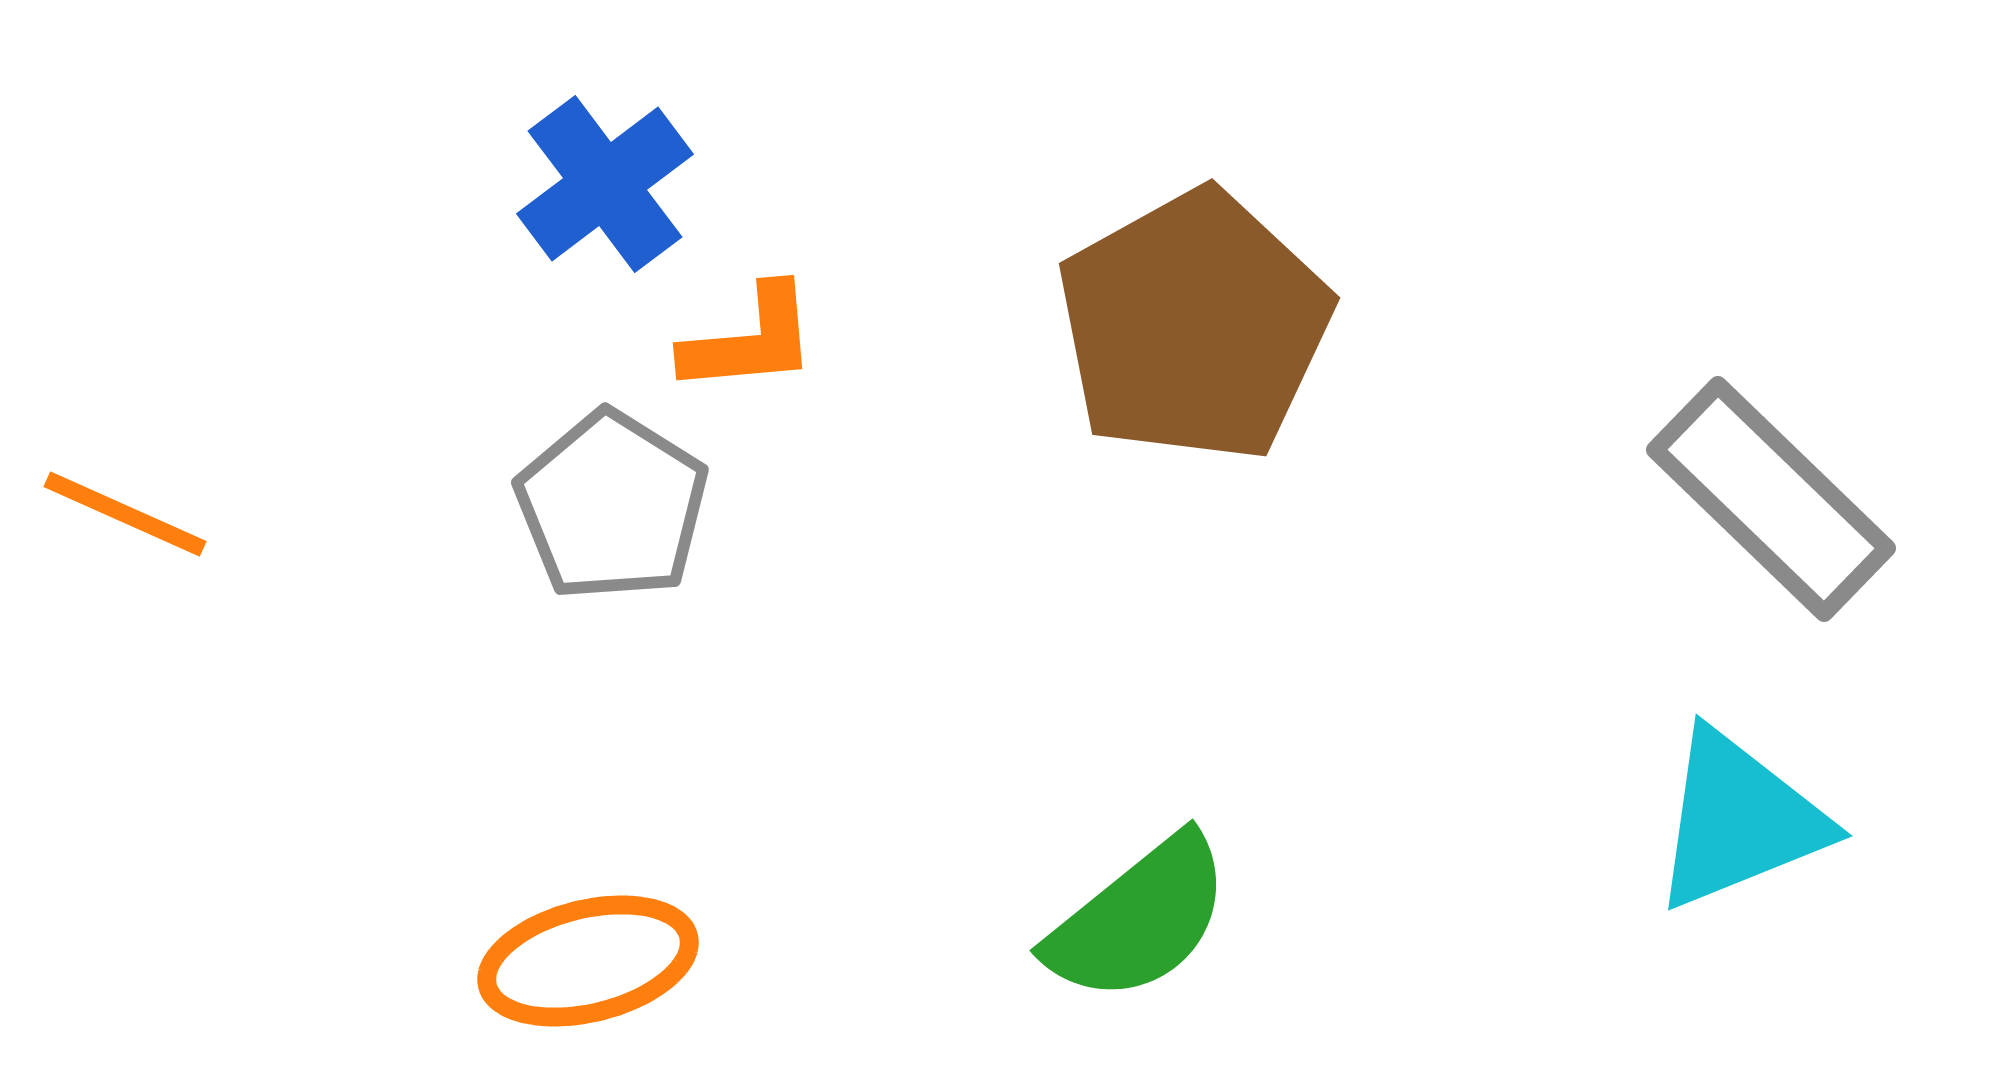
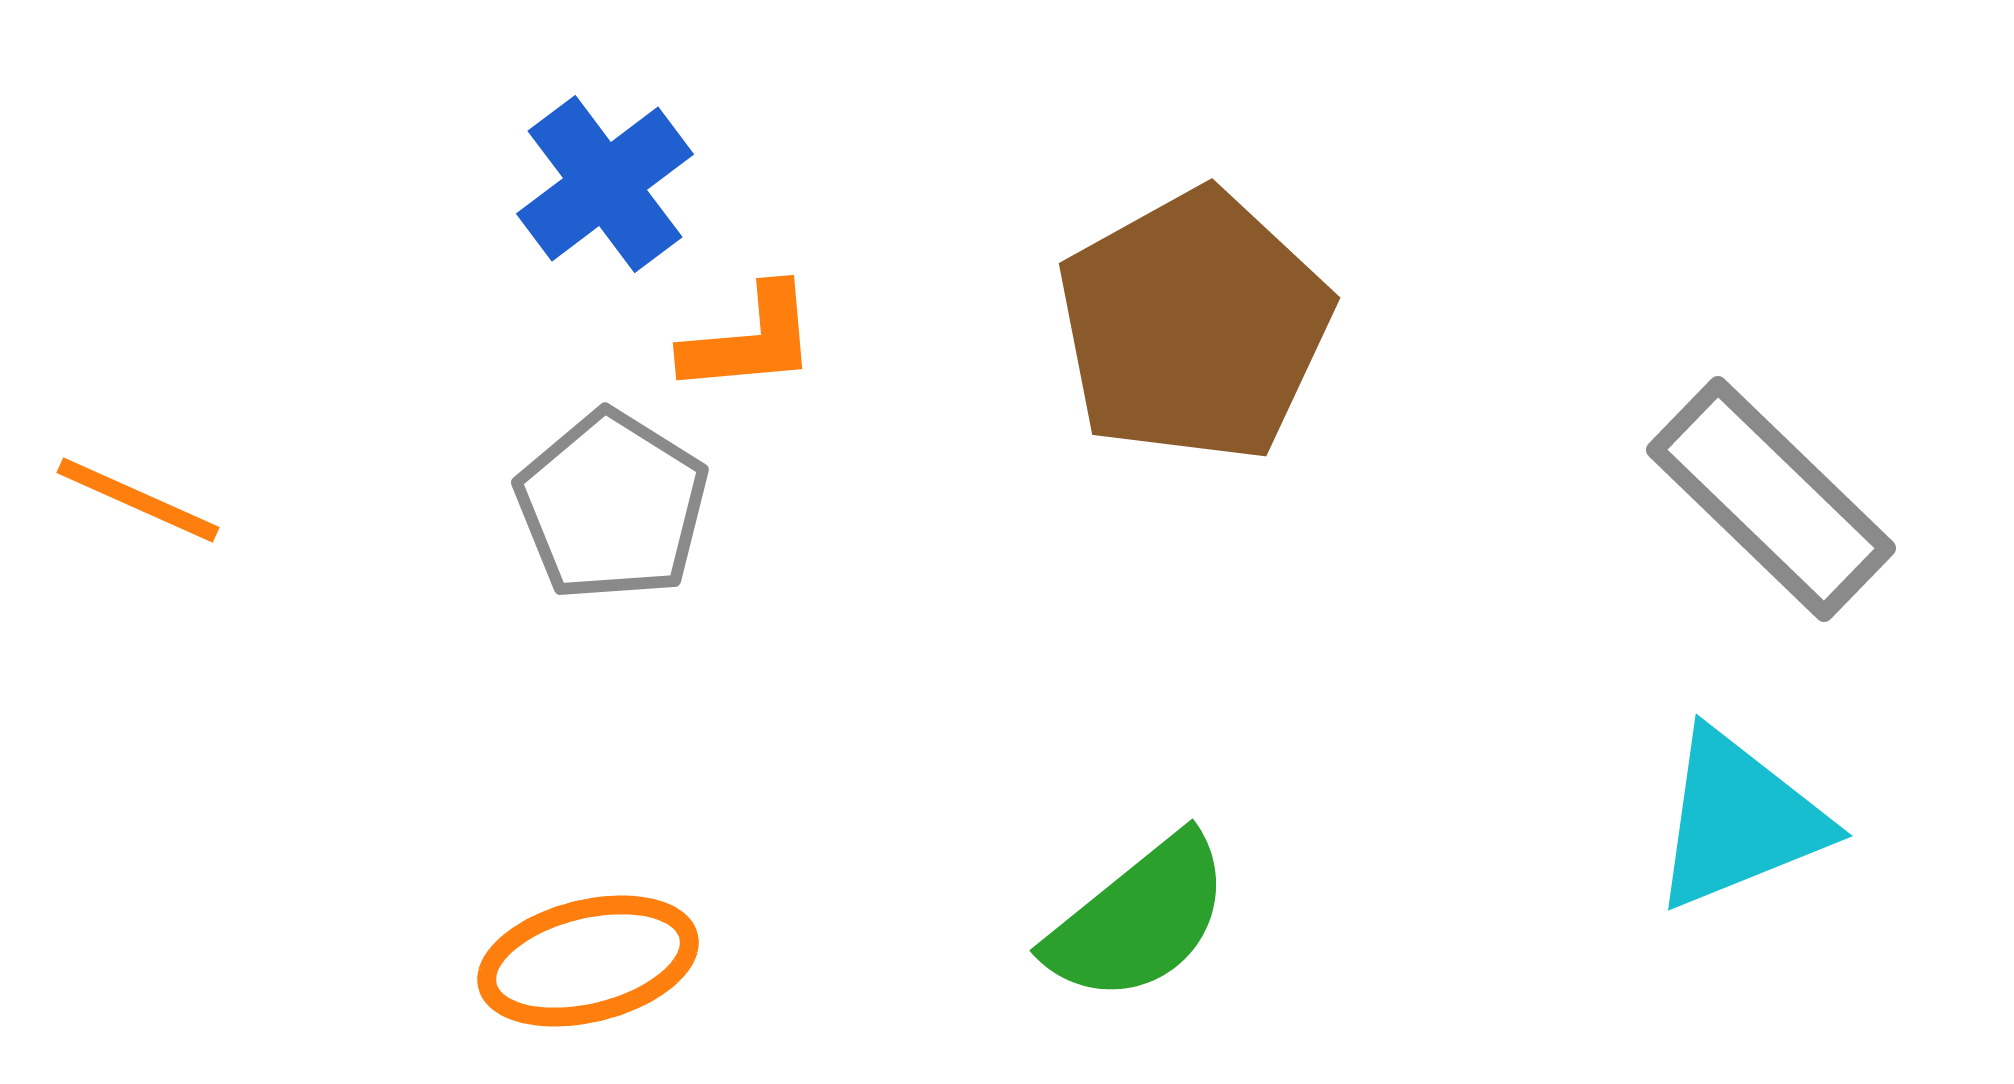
orange line: moved 13 px right, 14 px up
